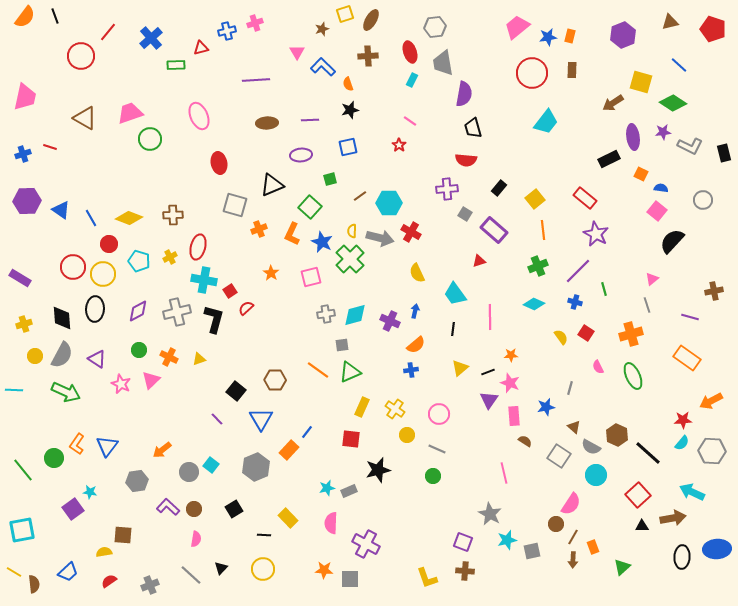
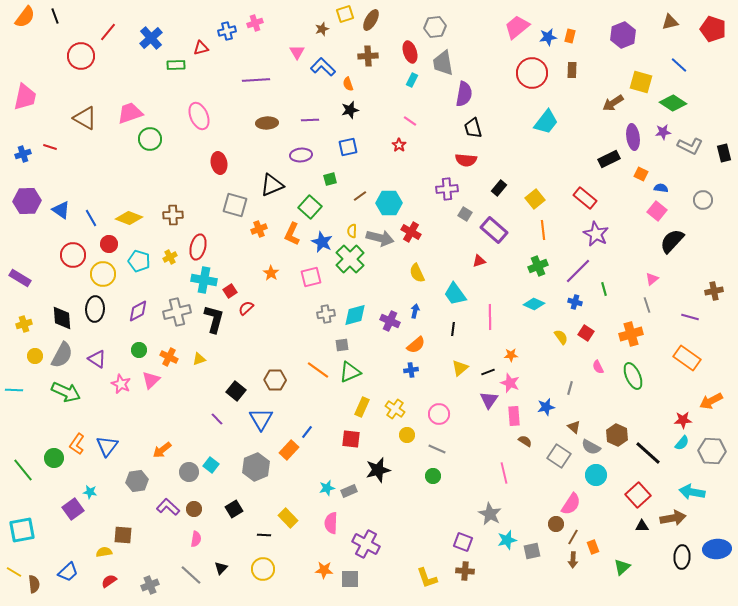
red circle at (73, 267): moved 12 px up
cyan arrow at (692, 492): rotated 15 degrees counterclockwise
